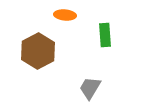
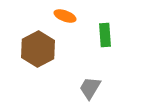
orange ellipse: moved 1 px down; rotated 15 degrees clockwise
brown hexagon: moved 2 px up
